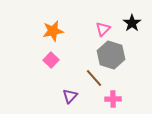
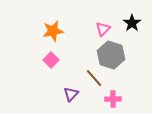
purple triangle: moved 1 px right, 2 px up
